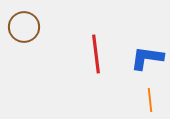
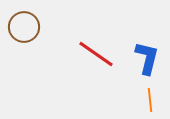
red line: rotated 48 degrees counterclockwise
blue L-shape: rotated 96 degrees clockwise
